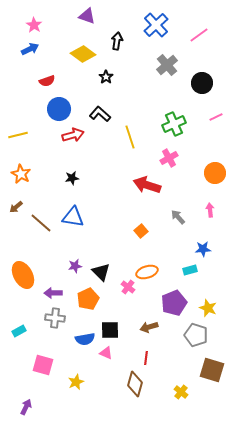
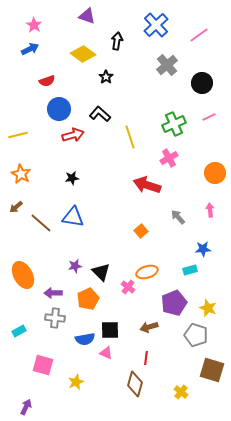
pink line at (216, 117): moved 7 px left
